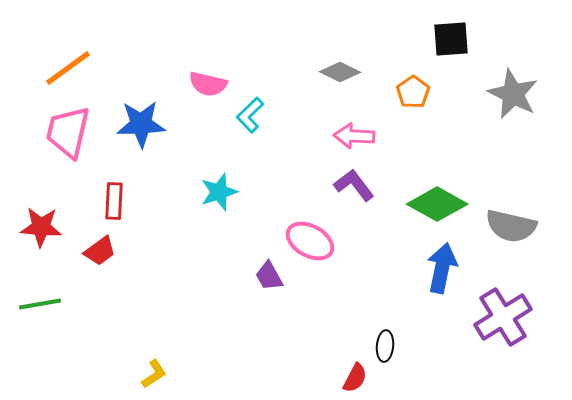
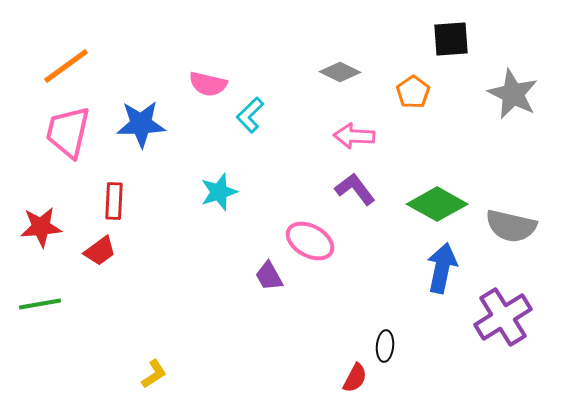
orange line: moved 2 px left, 2 px up
purple L-shape: moved 1 px right, 4 px down
red star: rotated 9 degrees counterclockwise
